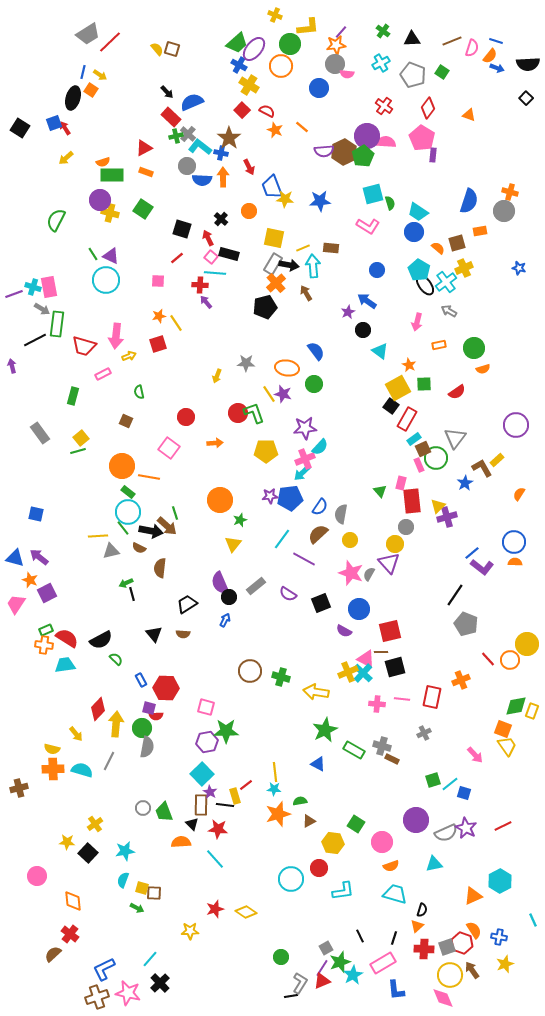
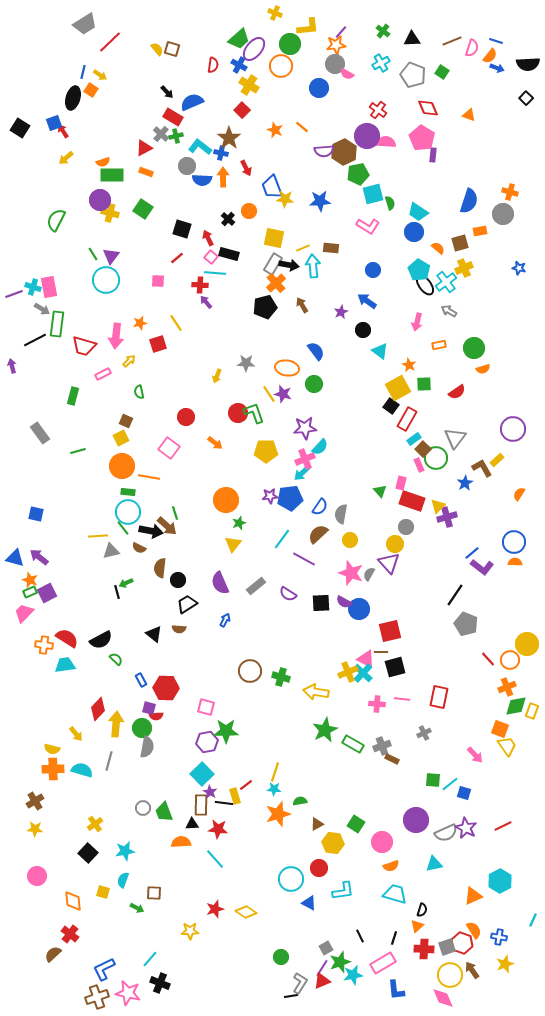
yellow cross at (275, 15): moved 2 px up
gray trapezoid at (88, 34): moved 3 px left, 10 px up
green trapezoid at (237, 43): moved 2 px right, 4 px up
pink semicircle at (347, 74): rotated 24 degrees clockwise
red cross at (384, 106): moved 6 px left, 4 px down
red diamond at (428, 108): rotated 60 degrees counterclockwise
red semicircle at (267, 111): moved 54 px left, 46 px up; rotated 70 degrees clockwise
red rectangle at (171, 117): moved 2 px right; rotated 12 degrees counterclockwise
red arrow at (65, 128): moved 2 px left, 3 px down
gray cross at (188, 134): moved 27 px left
green pentagon at (363, 156): moved 5 px left, 18 px down; rotated 20 degrees clockwise
red arrow at (249, 167): moved 3 px left, 1 px down
gray circle at (504, 211): moved 1 px left, 3 px down
black cross at (221, 219): moved 7 px right
brown square at (457, 243): moved 3 px right
purple triangle at (111, 256): rotated 42 degrees clockwise
blue circle at (377, 270): moved 4 px left
brown arrow at (306, 293): moved 4 px left, 12 px down
purple star at (348, 312): moved 7 px left
orange star at (159, 316): moved 19 px left, 7 px down
yellow arrow at (129, 356): moved 5 px down; rotated 24 degrees counterclockwise
purple circle at (516, 425): moved 3 px left, 4 px down
yellow square at (81, 438): moved 40 px right; rotated 14 degrees clockwise
orange arrow at (215, 443): rotated 42 degrees clockwise
brown square at (423, 449): rotated 21 degrees counterclockwise
green rectangle at (128, 492): rotated 32 degrees counterclockwise
orange circle at (220, 500): moved 6 px right
red rectangle at (412, 501): rotated 65 degrees counterclockwise
green star at (240, 520): moved 1 px left, 3 px down
black line at (132, 594): moved 15 px left, 2 px up
black circle at (229, 597): moved 51 px left, 17 px up
black square at (321, 603): rotated 18 degrees clockwise
pink trapezoid at (16, 604): moved 8 px right, 9 px down; rotated 10 degrees clockwise
green rectangle at (46, 630): moved 16 px left, 38 px up
purple semicircle at (344, 631): moved 29 px up
black triangle at (154, 634): rotated 12 degrees counterclockwise
brown semicircle at (183, 634): moved 4 px left, 5 px up
orange cross at (461, 680): moved 46 px right, 7 px down
red rectangle at (432, 697): moved 7 px right
orange square at (503, 729): moved 3 px left
gray cross at (382, 746): rotated 36 degrees counterclockwise
green rectangle at (354, 750): moved 1 px left, 6 px up
gray line at (109, 761): rotated 12 degrees counterclockwise
blue triangle at (318, 764): moved 9 px left, 139 px down
yellow line at (275, 772): rotated 24 degrees clockwise
green square at (433, 780): rotated 21 degrees clockwise
brown cross at (19, 788): moved 16 px right, 13 px down; rotated 18 degrees counterclockwise
black line at (225, 805): moved 1 px left, 2 px up
brown triangle at (309, 821): moved 8 px right, 3 px down
black triangle at (192, 824): rotated 48 degrees counterclockwise
yellow star at (67, 842): moved 32 px left, 13 px up
yellow square at (142, 888): moved 39 px left, 4 px down
cyan line at (533, 920): rotated 48 degrees clockwise
cyan star at (353, 975): rotated 18 degrees clockwise
black cross at (160, 983): rotated 24 degrees counterclockwise
